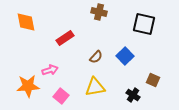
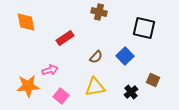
black square: moved 4 px down
black cross: moved 2 px left, 3 px up; rotated 16 degrees clockwise
